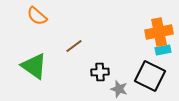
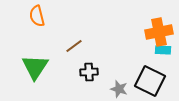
orange semicircle: rotated 35 degrees clockwise
cyan rectangle: rotated 14 degrees clockwise
green triangle: moved 1 px right, 1 px down; rotated 28 degrees clockwise
black cross: moved 11 px left
black square: moved 5 px down
